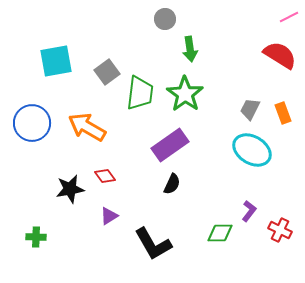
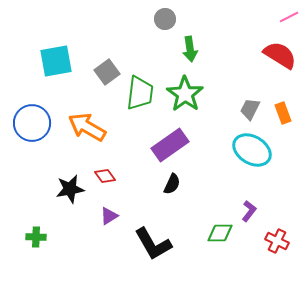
red cross: moved 3 px left, 11 px down
